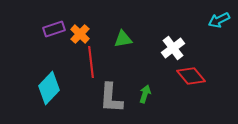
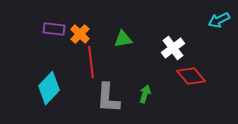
purple rectangle: rotated 25 degrees clockwise
gray L-shape: moved 3 px left
